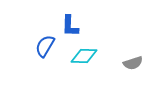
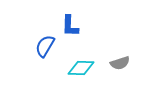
cyan diamond: moved 3 px left, 12 px down
gray semicircle: moved 13 px left
